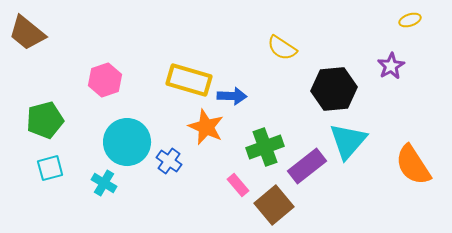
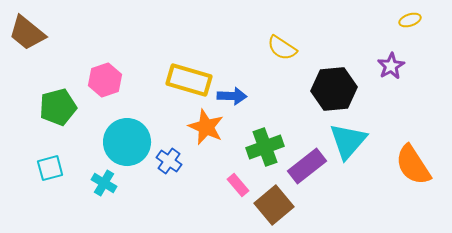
green pentagon: moved 13 px right, 13 px up
